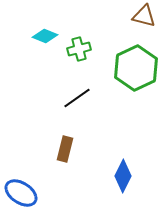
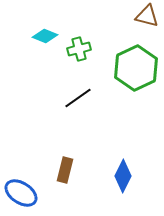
brown triangle: moved 3 px right
black line: moved 1 px right
brown rectangle: moved 21 px down
